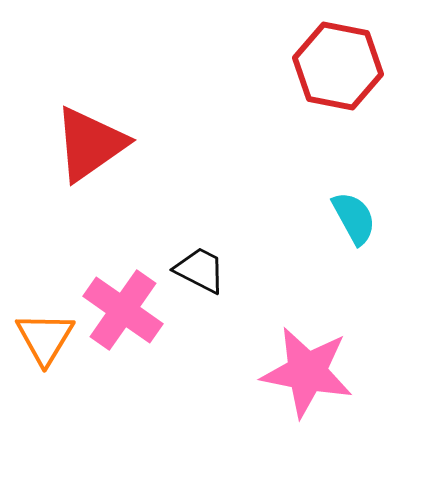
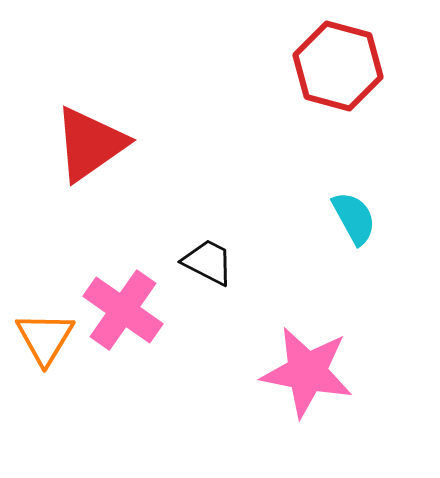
red hexagon: rotated 4 degrees clockwise
black trapezoid: moved 8 px right, 8 px up
